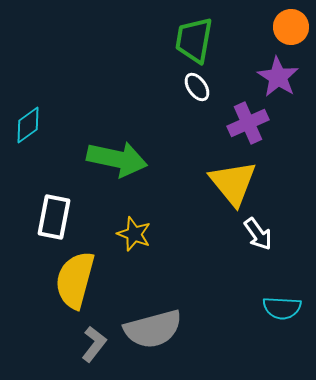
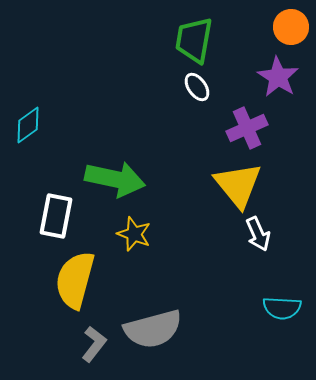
purple cross: moved 1 px left, 5 px down
green arrow: moved 2 px left, 20 px down
yellow triangle: moved 5 px right, 2 px down
white rectangle: moved 2 px right, 1 px up
white arrow: rotated 12 degrees clockwise
